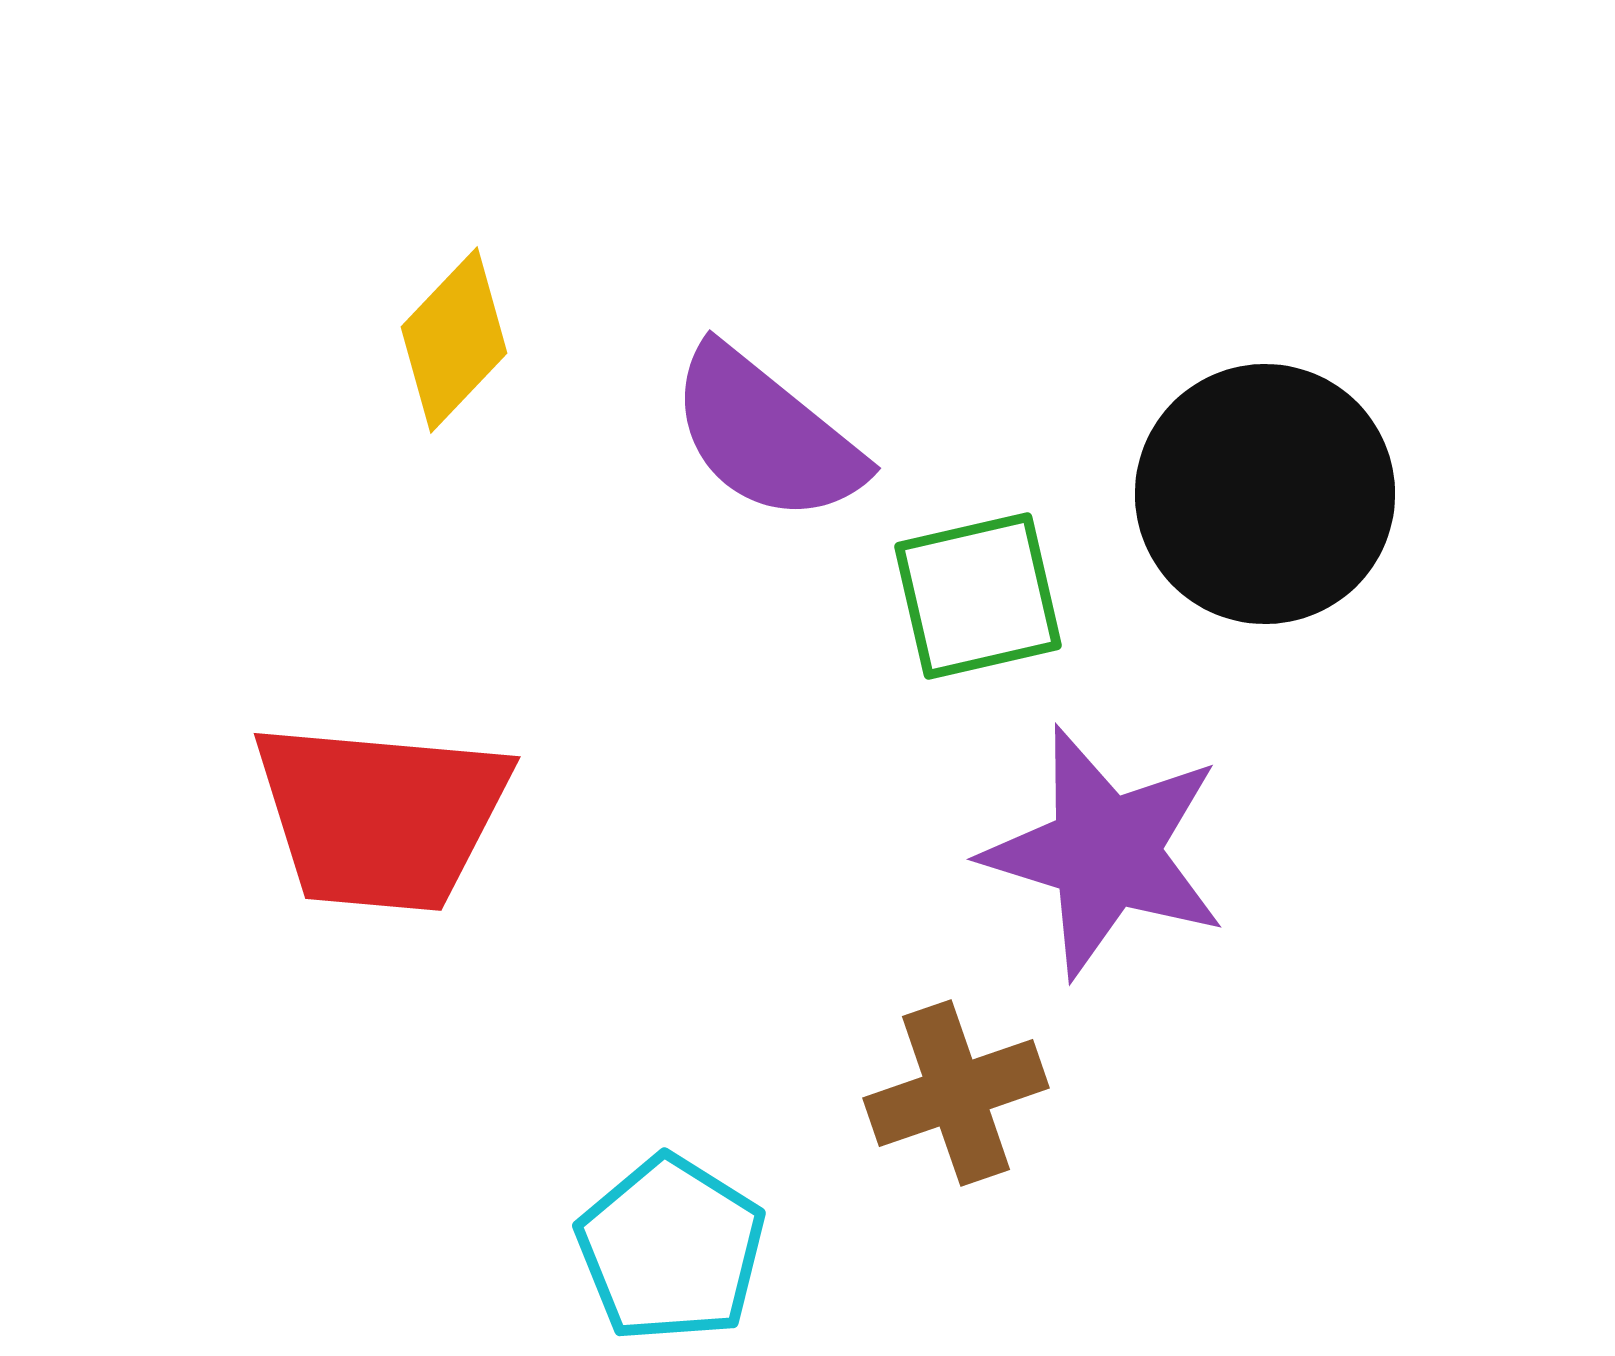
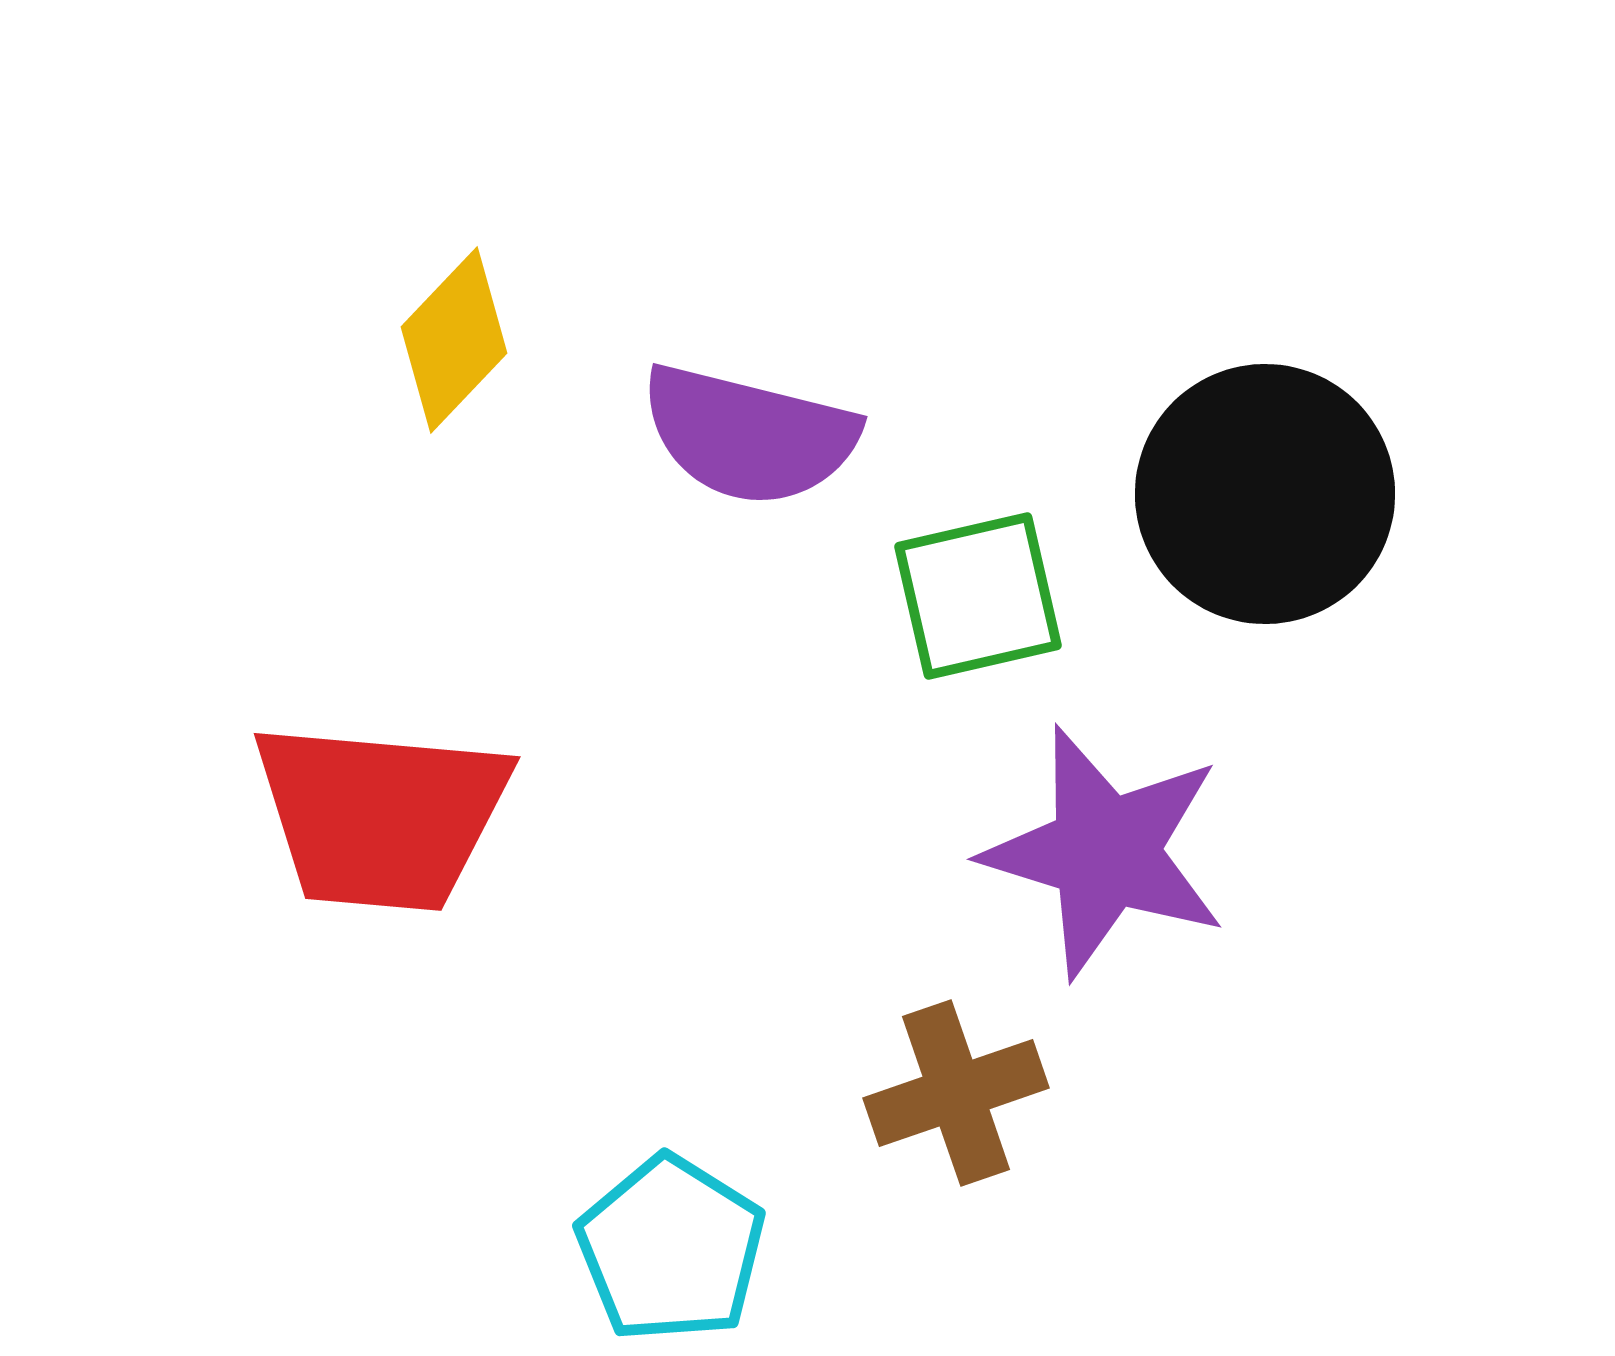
purple semicircle: moved 17 px left; rotated 25 degrees counterclockwise
